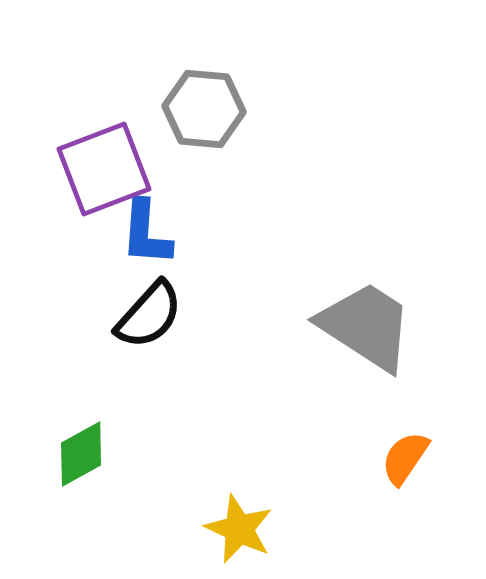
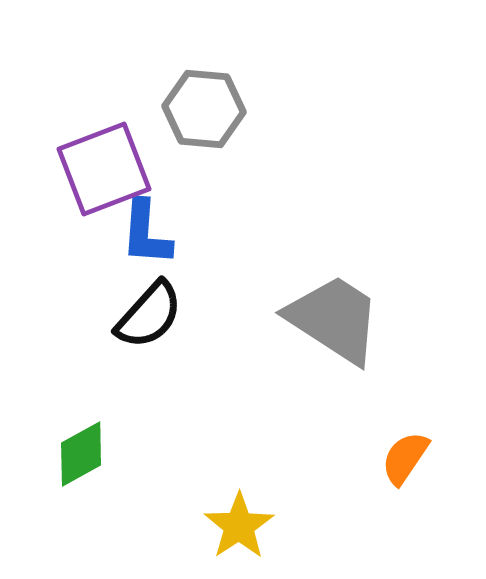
gray trapezoid: moved 32 px left, 7 px up
yellow star: moved 3 px up; rotated 14 degrees clockwise
